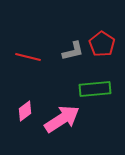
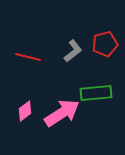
red pentagon: moved 3 px right; rotated 25 degrees clockwise
gray L-shape: rotated 25 degrees counterclockwise
green rectangle: moved 1 px right, 4 px down
pink arrow: moved 6 px up
